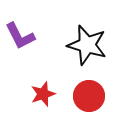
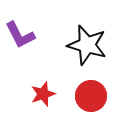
purple L-shape: moved 1 px up
red circle: moved 2 px right
